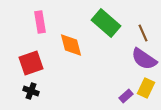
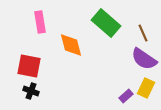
red square: moved 2 px left, 3 px down; rotated 30 degrees clockwise
